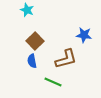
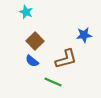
cyan star: moved 1 px left, 2 px down
blue star: rotated 14 degrees counterclockwise
blue semicircle: rotated 40 degrees counterclockwise
